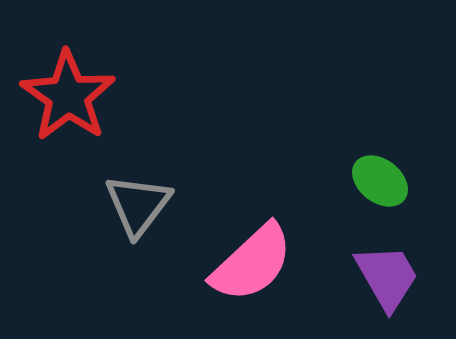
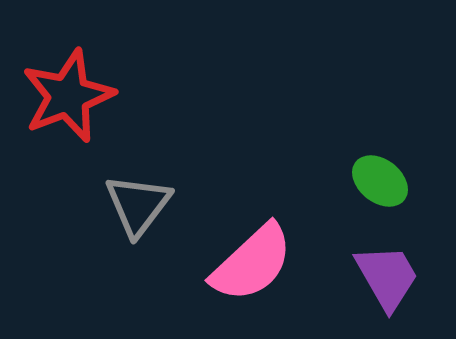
red star: rotated 16 degrees clockwise
